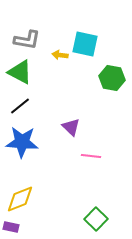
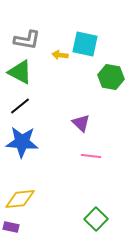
green hexagon: moved 1 px left, 1 px up
purple triangle: moved 10 px right, 4 px up
yellow diamond: rotated 16 degrees clockwise
